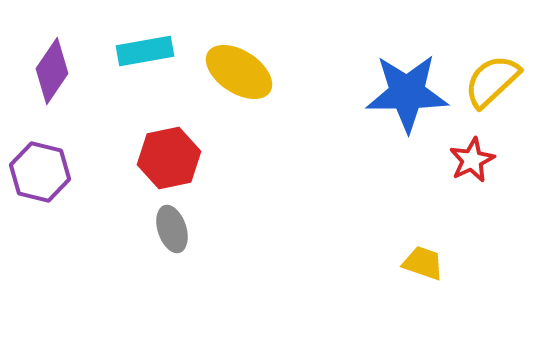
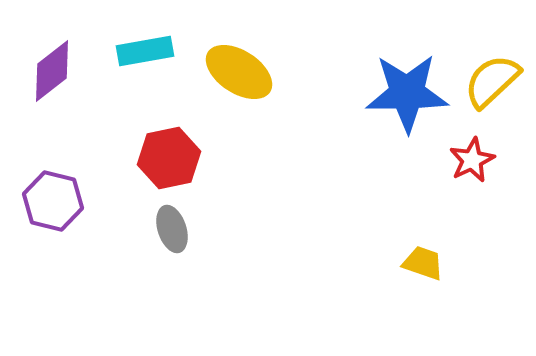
purple diamond: rotated 18 degrees clockwise
purple hexagon: moved 13 px right, 29 px down
